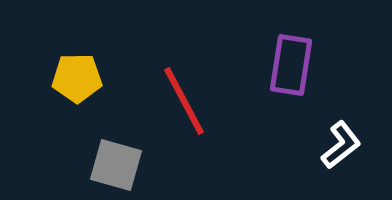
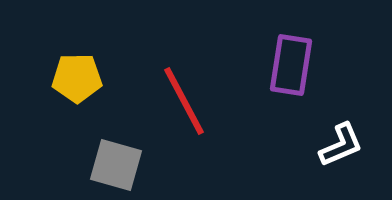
white L-shape: rotated 15 degrees clockwise
